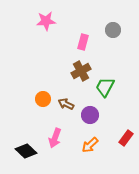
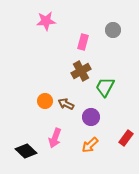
orange circle: moved 2 px right, 2 px down
purple circle: moved 1 px right, 2 px down
